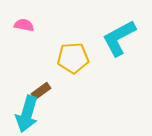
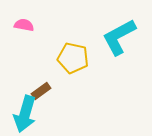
cyan L-shape: moved 1 px up
yellow pentagon: rotated 16 degrees clockwise
cyan arrow: moved 2 px left
